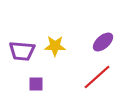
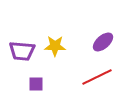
red line: rotated 16 degrees clockwise
